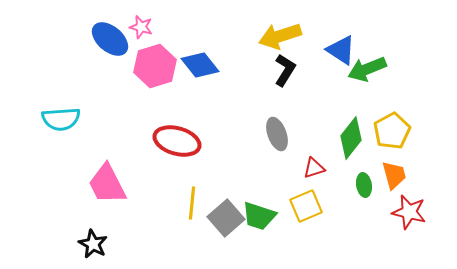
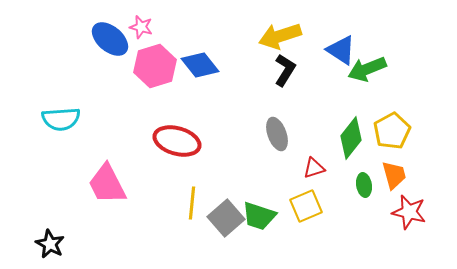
black star: moved 43 px left
